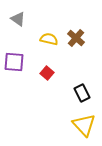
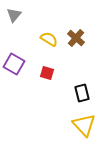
gray triangle: moved 4 px left, 4 px up; rotated 35 degrees clockwise
yellow semicircle: rotated 18 degrees clockwise
purple square: moved 2 px down; rotated 25 degrees clockwise
red square: rotated 24 degrees counterclockwise
black rectangle: rotated 12 degrees clockwise
